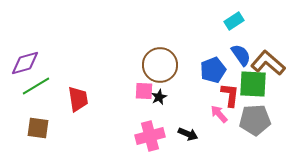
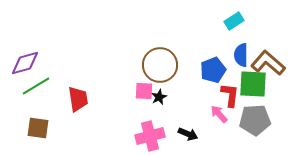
blue semicircle: rotated 145 degrees counterclockwise
